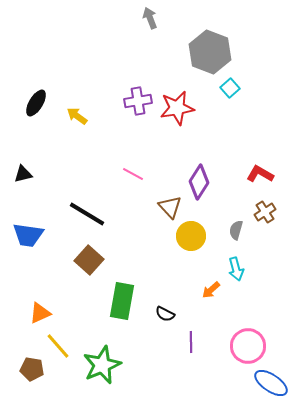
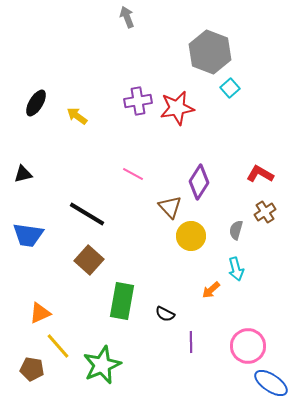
gray arrow: moved 23 px left, 1 px up
